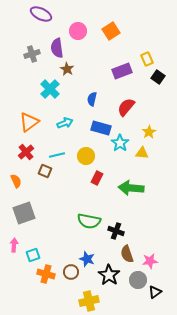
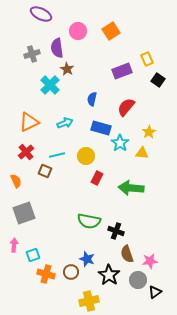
black square: moved 3 px down
cyan cross: moved 4 px up
orange triangle: rotated 10 degrees clockwise
